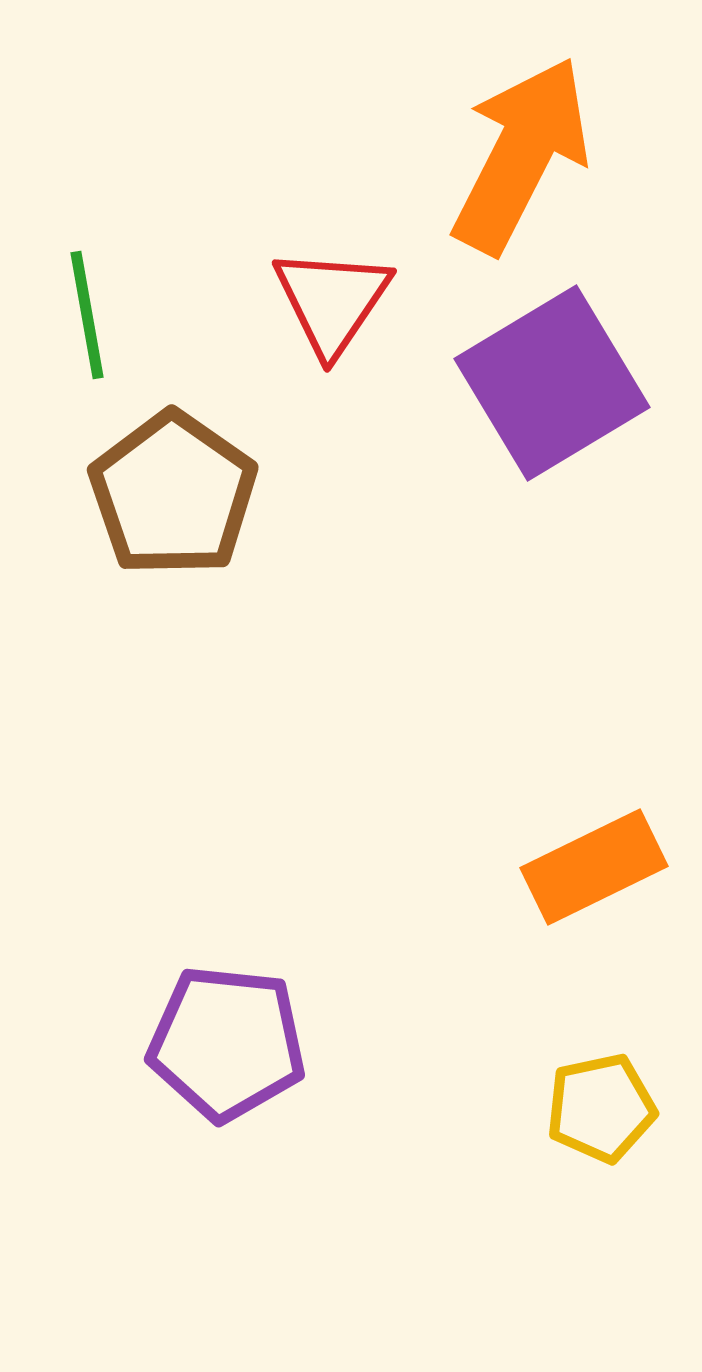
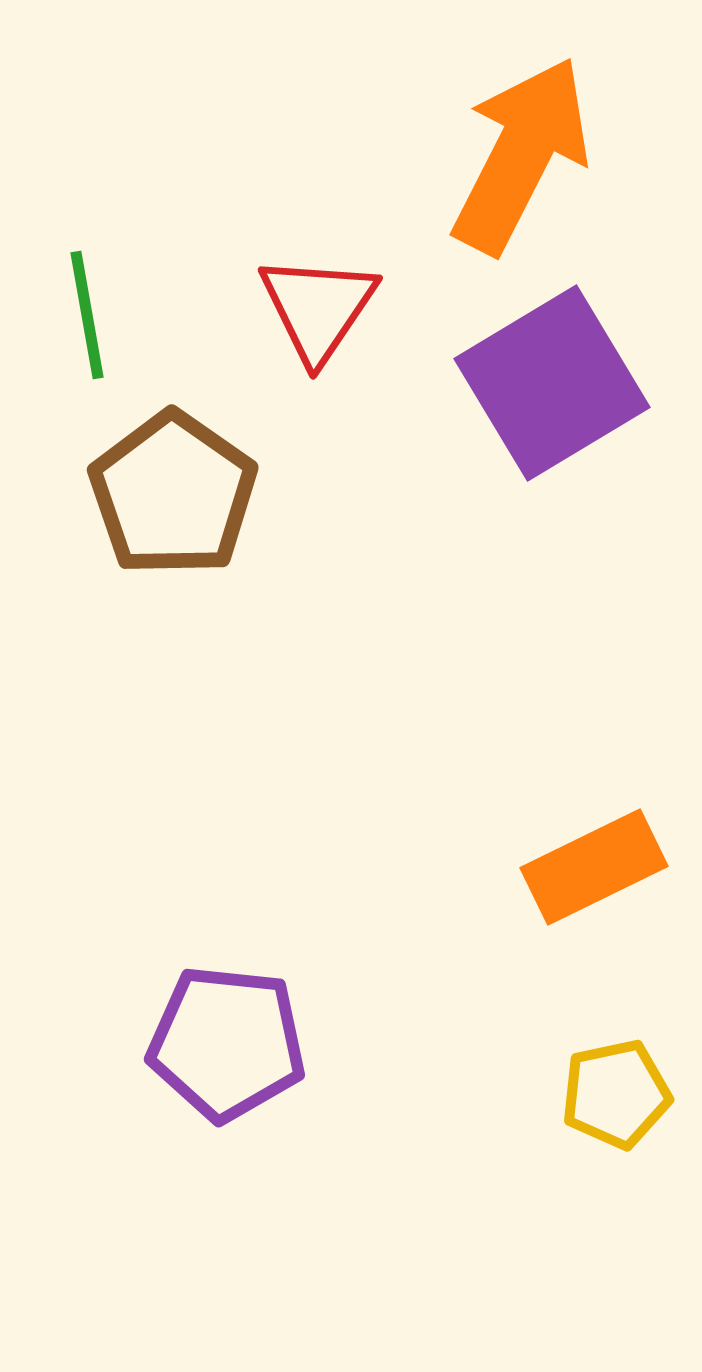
red triangle: moved 14 px left, 7 px down
yellow pentagon: moved 15 px right, 14 px up
